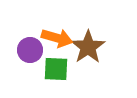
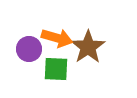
purple circle: moved 1 px left, 1 px up
